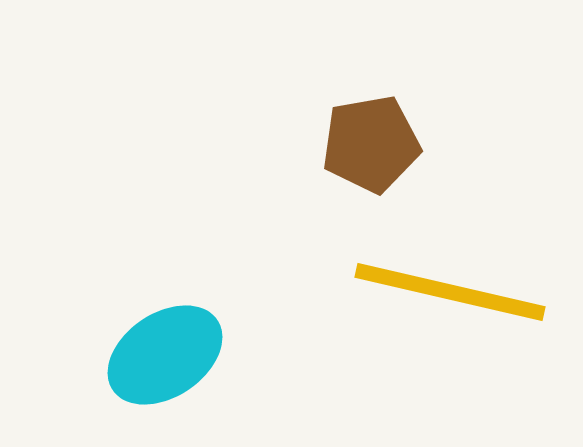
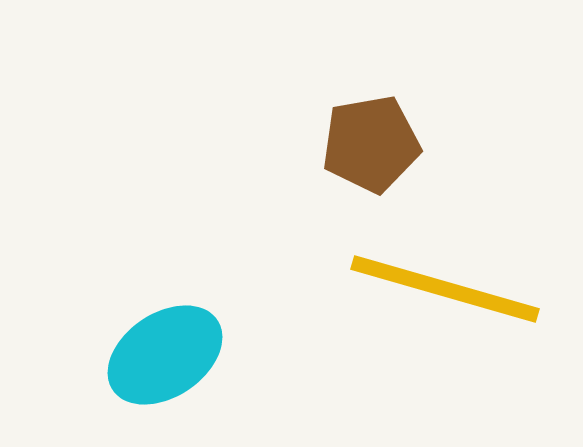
yellow line: moved 5 px left, 3 px up; rotated 3 degrees clockwise
